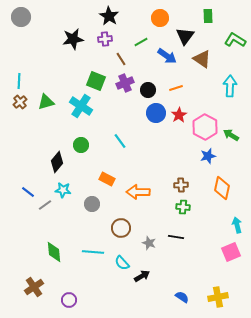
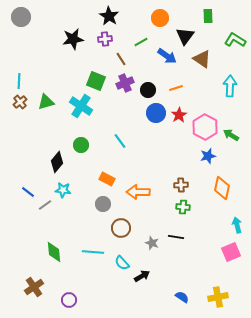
gray circle at (92, 204): moved 11 px right
gray star at (149, 243): moved 3 px right
